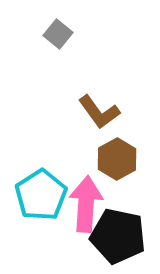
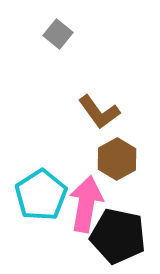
pink arrow: rotated 6 degrees clockwise
